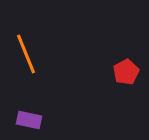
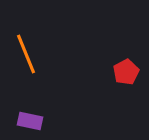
purple rectangle: moved 1 px right, 1 px down
